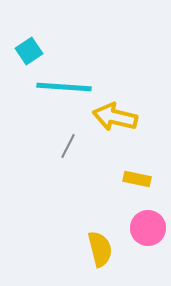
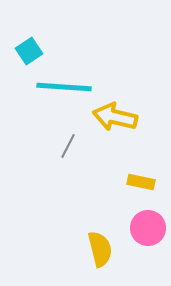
yellow rectangle: moved 4 px right, 3 px down
